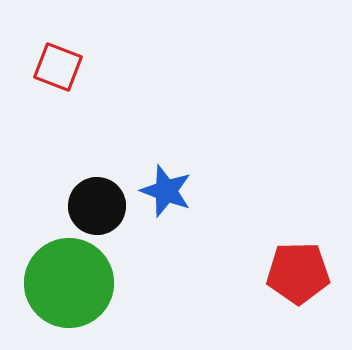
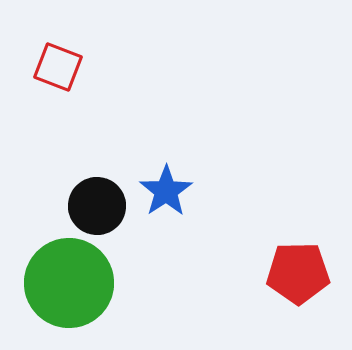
blue star: rotated 18 degrees clockwise
